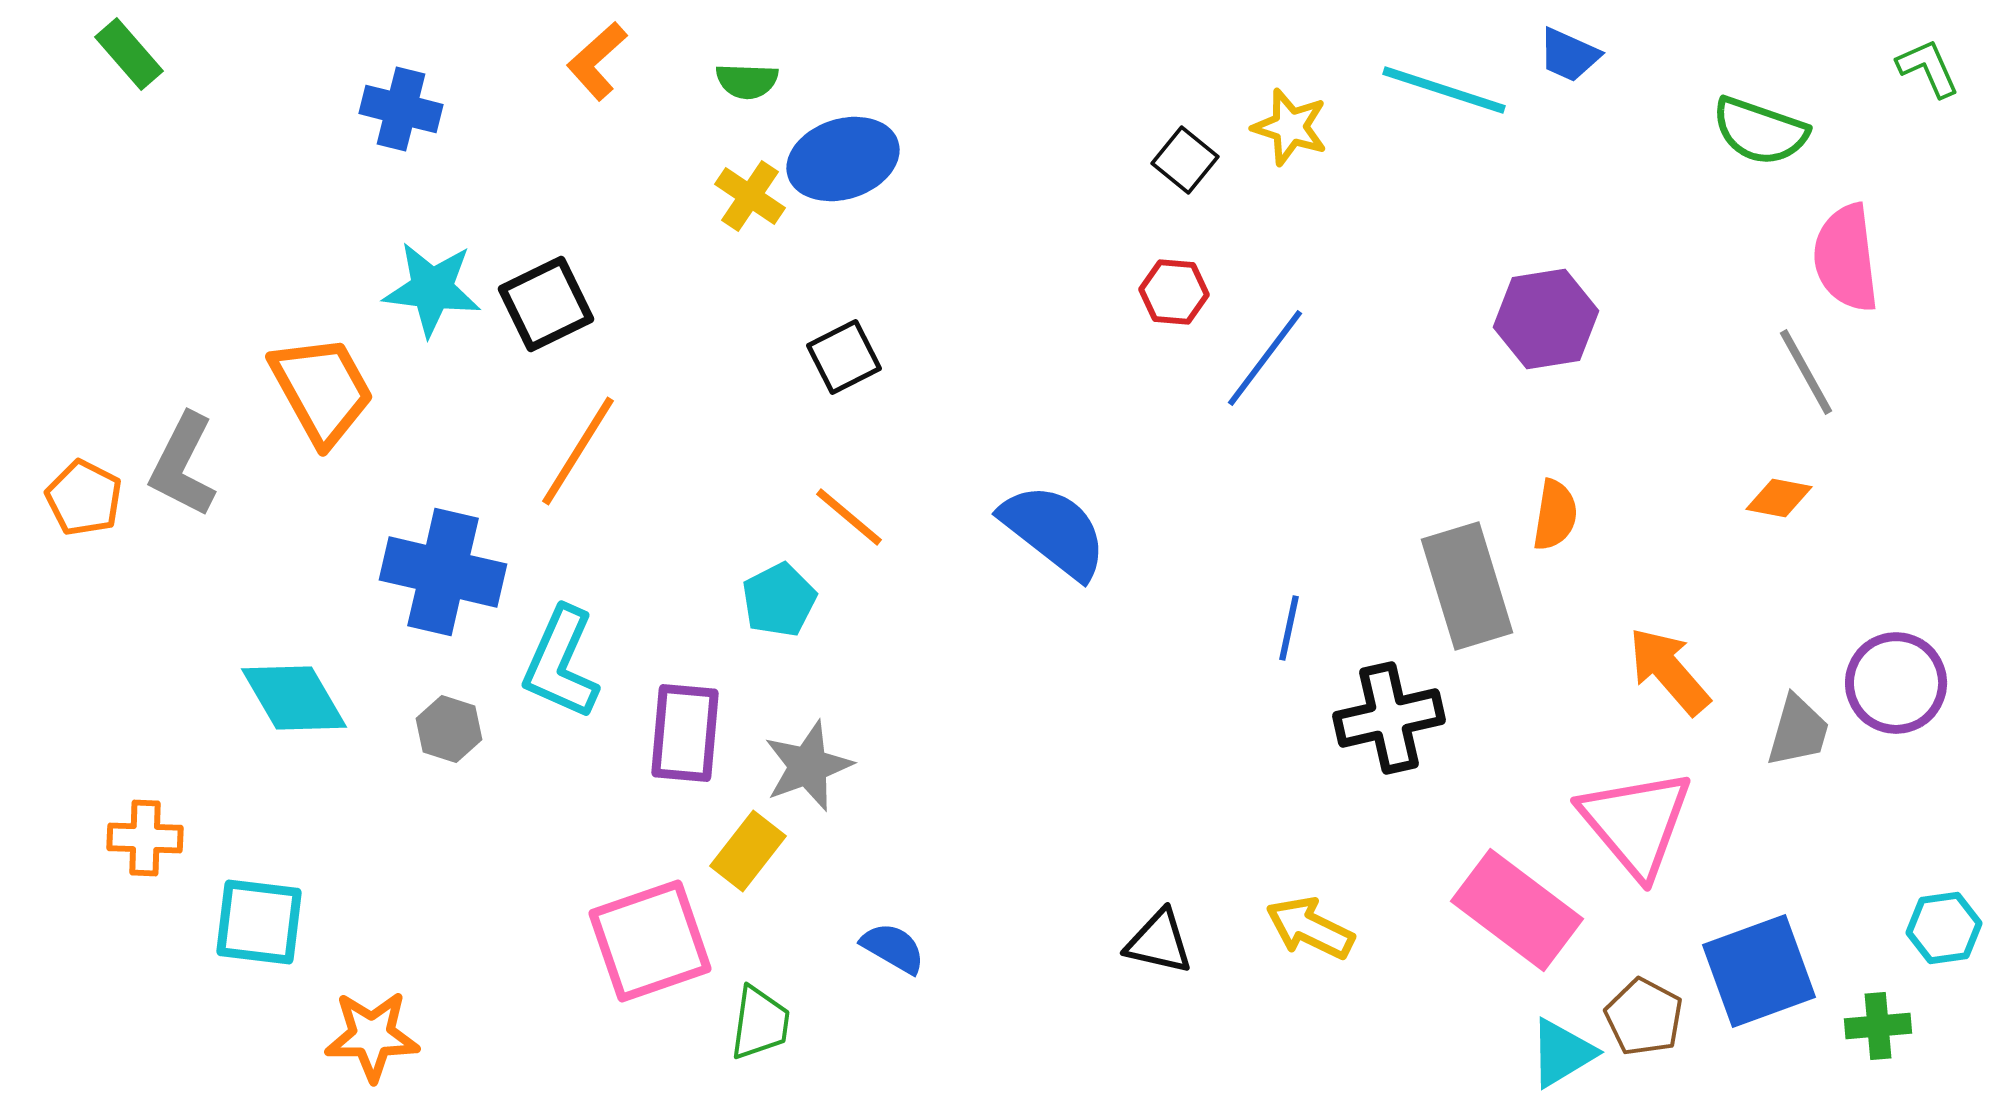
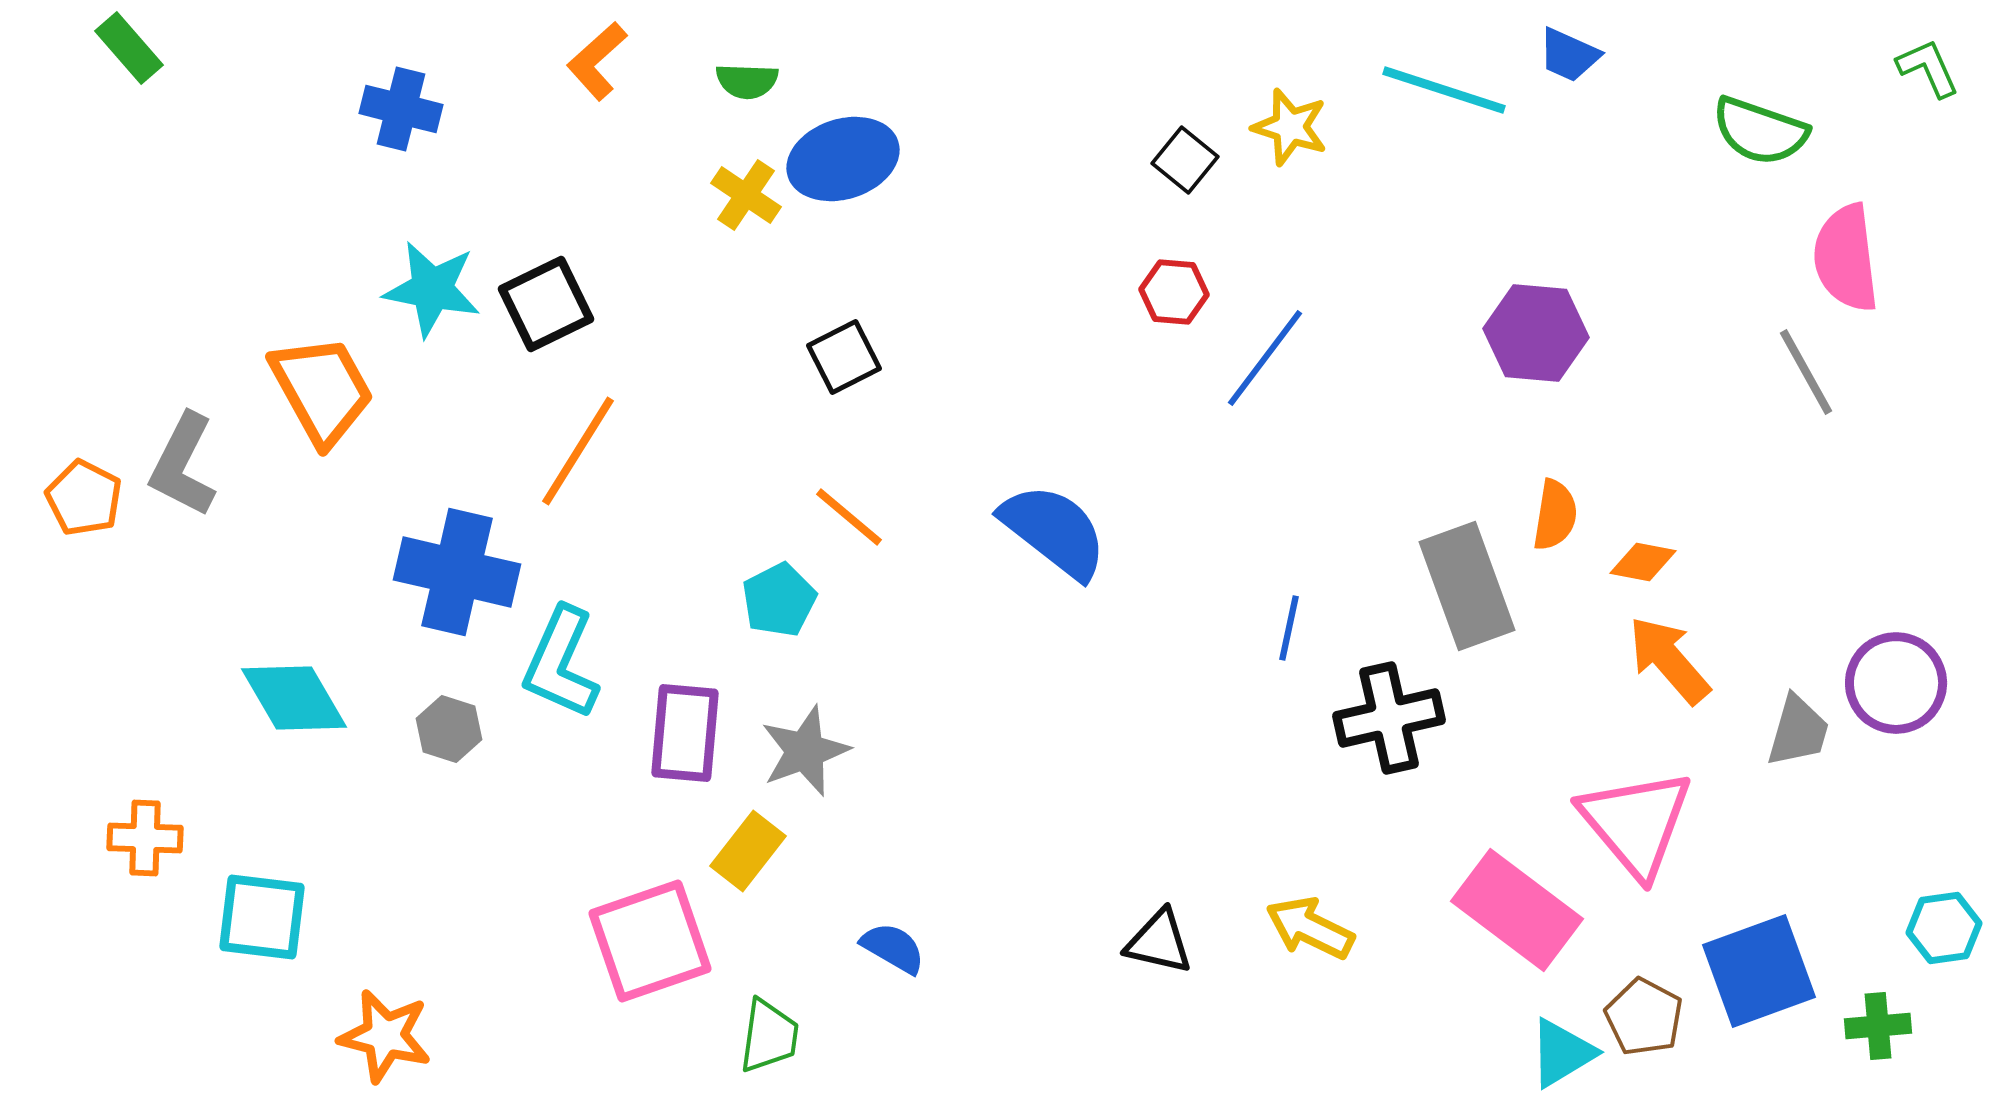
green rectangle at (129, 54): moved 6 px up
yellow cross at (750, 196): moved 4 px left, 1 px up
cyan star at (432, 289): rotated 4 degrees clockwise
purple hexagon at (1546, 319): moved 10 px left, 14 px down; rotated 14 degrees clockwise
orange diamond at (1779, 498): moved 136 px left, 64 px down
blue cross at (443, 572): moved 14 px right
gray rectangle at (1467, 586): rotated 3 degrees counterclockwise
orange arrow at (1669, 671): moved 11 px up
gray star at (808, 766): moved 3 px left, 15 px up
cyan square at (259, 922): moved 3 px right, 5 px up
green trapezoid at (760, 1023): moved 9 px right, 13 px down
orange star at (372, 1036): moved 13 px right; rotated 14 degrees clockwise
